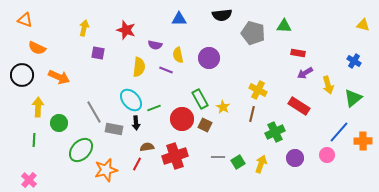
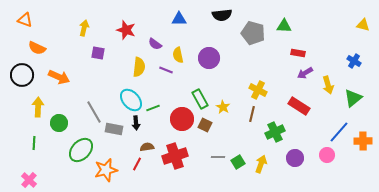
purple semicircle at (155, 45): moved 1 px up; rotated 24 degrees clockwise
green line at (154, 108): moved 1 px left
green line at (34, 140): moved 3 px down
